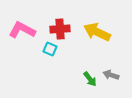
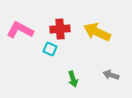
pink L-shape: moved 2 px left
green arrow: moved 17 px left; rotated 21 degrees clockwise
